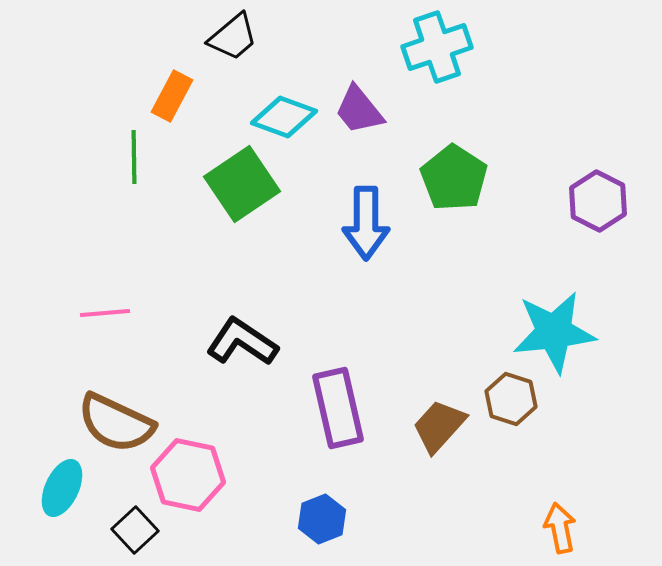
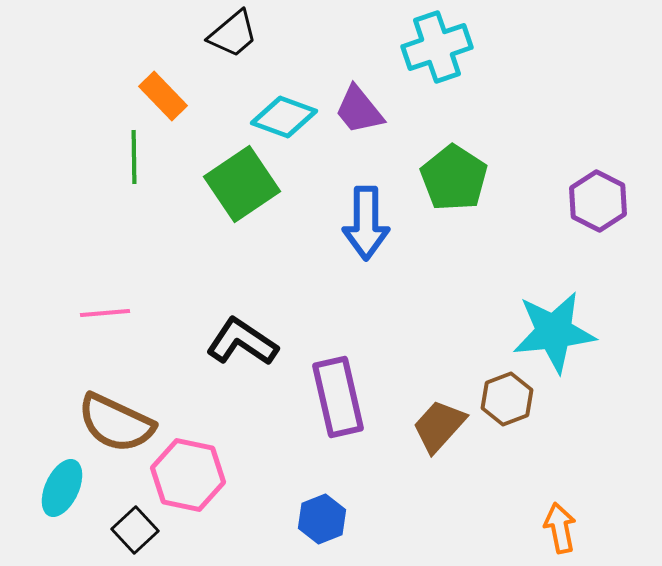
black trapezoid: moved 3 px up
orange rectangle: moved 9 px left; rotated 72 degrees counterclockwise
brown hexagon: moved 4 px left; rotated 21 degrees clockwise
purple rectangle: moved 11 px up
